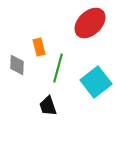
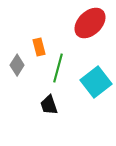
gray diamond: rotated 30 degrees clockwise
black trapezoid: moved 1 px right, 1 px up
